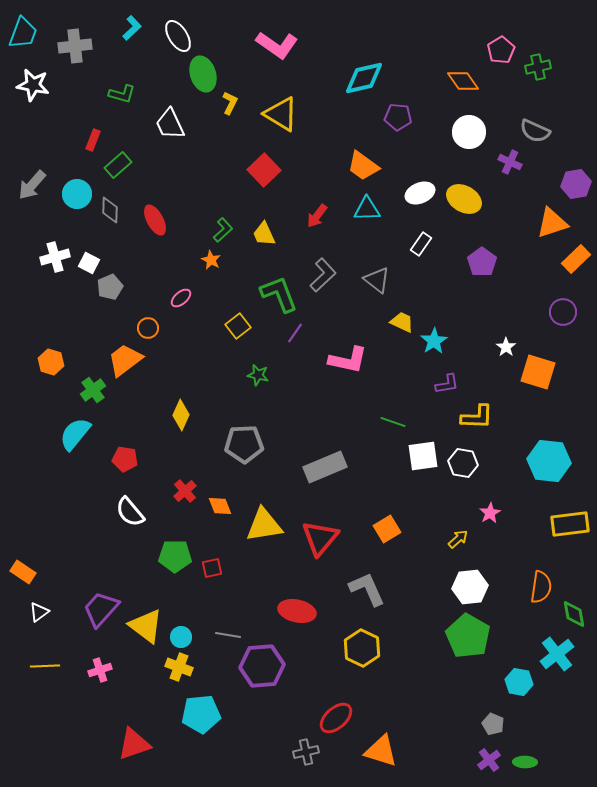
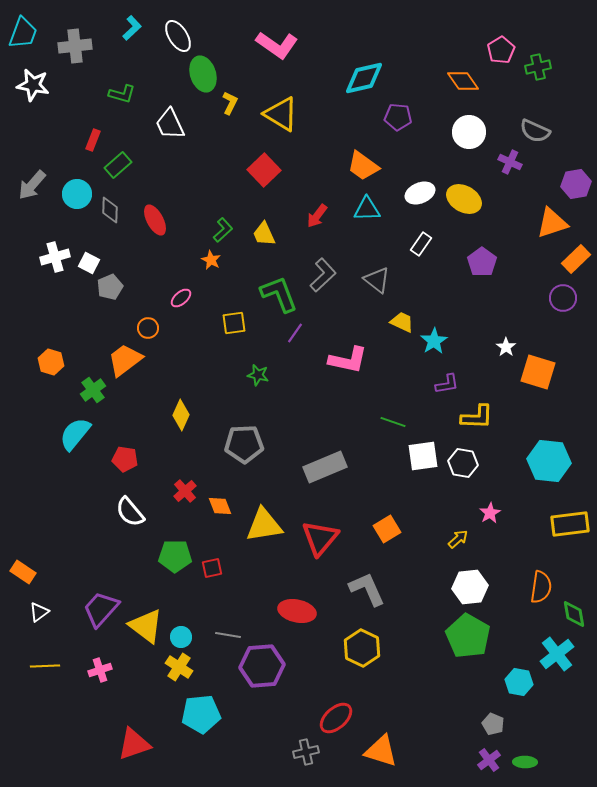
purple circle at (563, 312): moved 14 px up
yellow square at (238, 326): moved 4 px left, 3 px up; rotated 30 degrees clockwise
yellow cross at (179, 667): rotated 12 degrees clockwise
